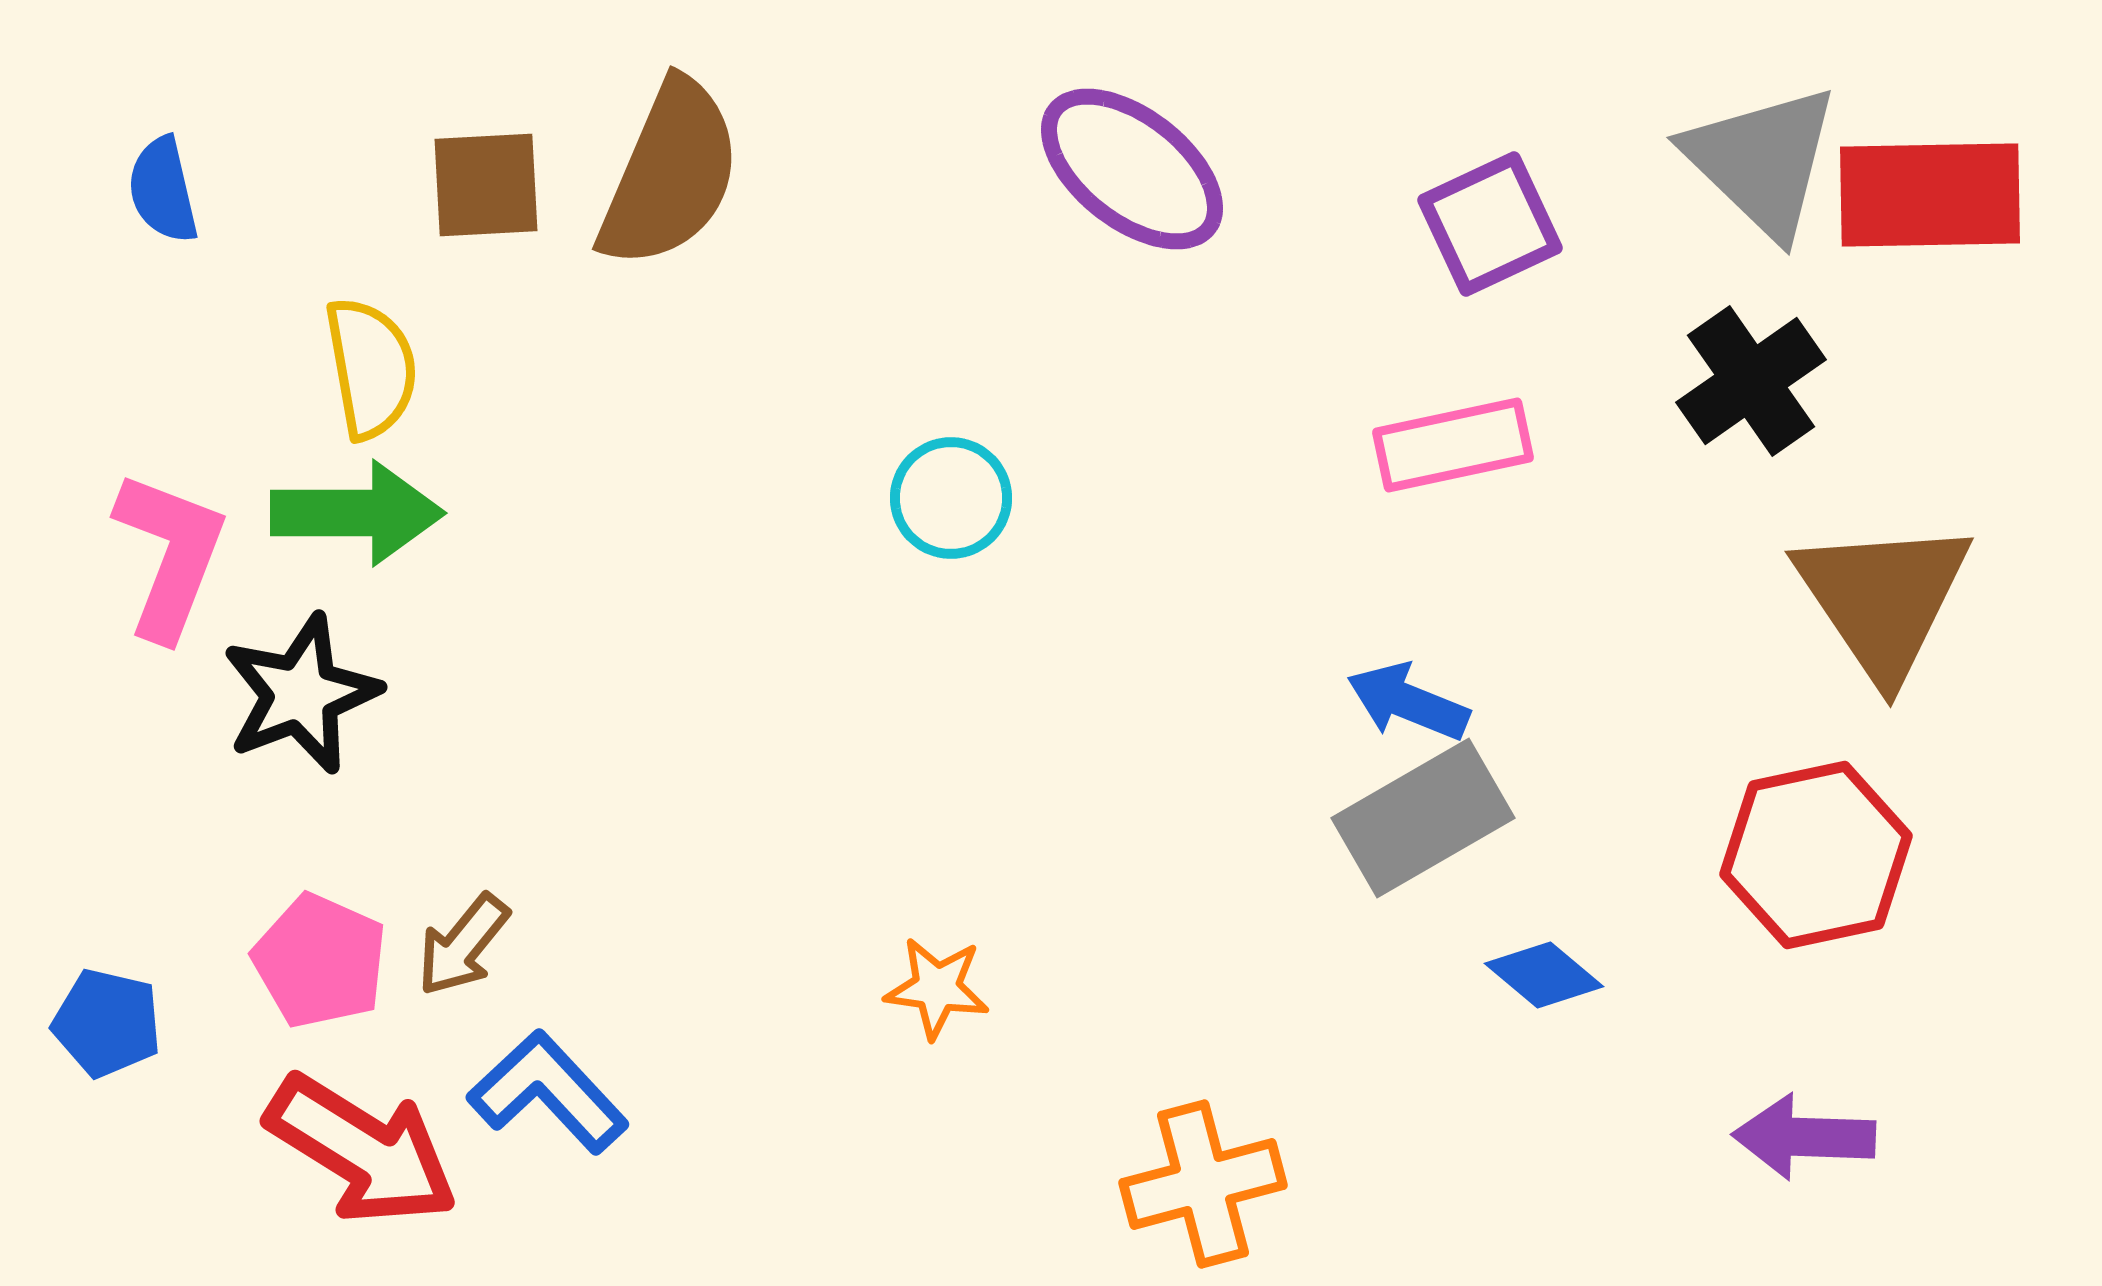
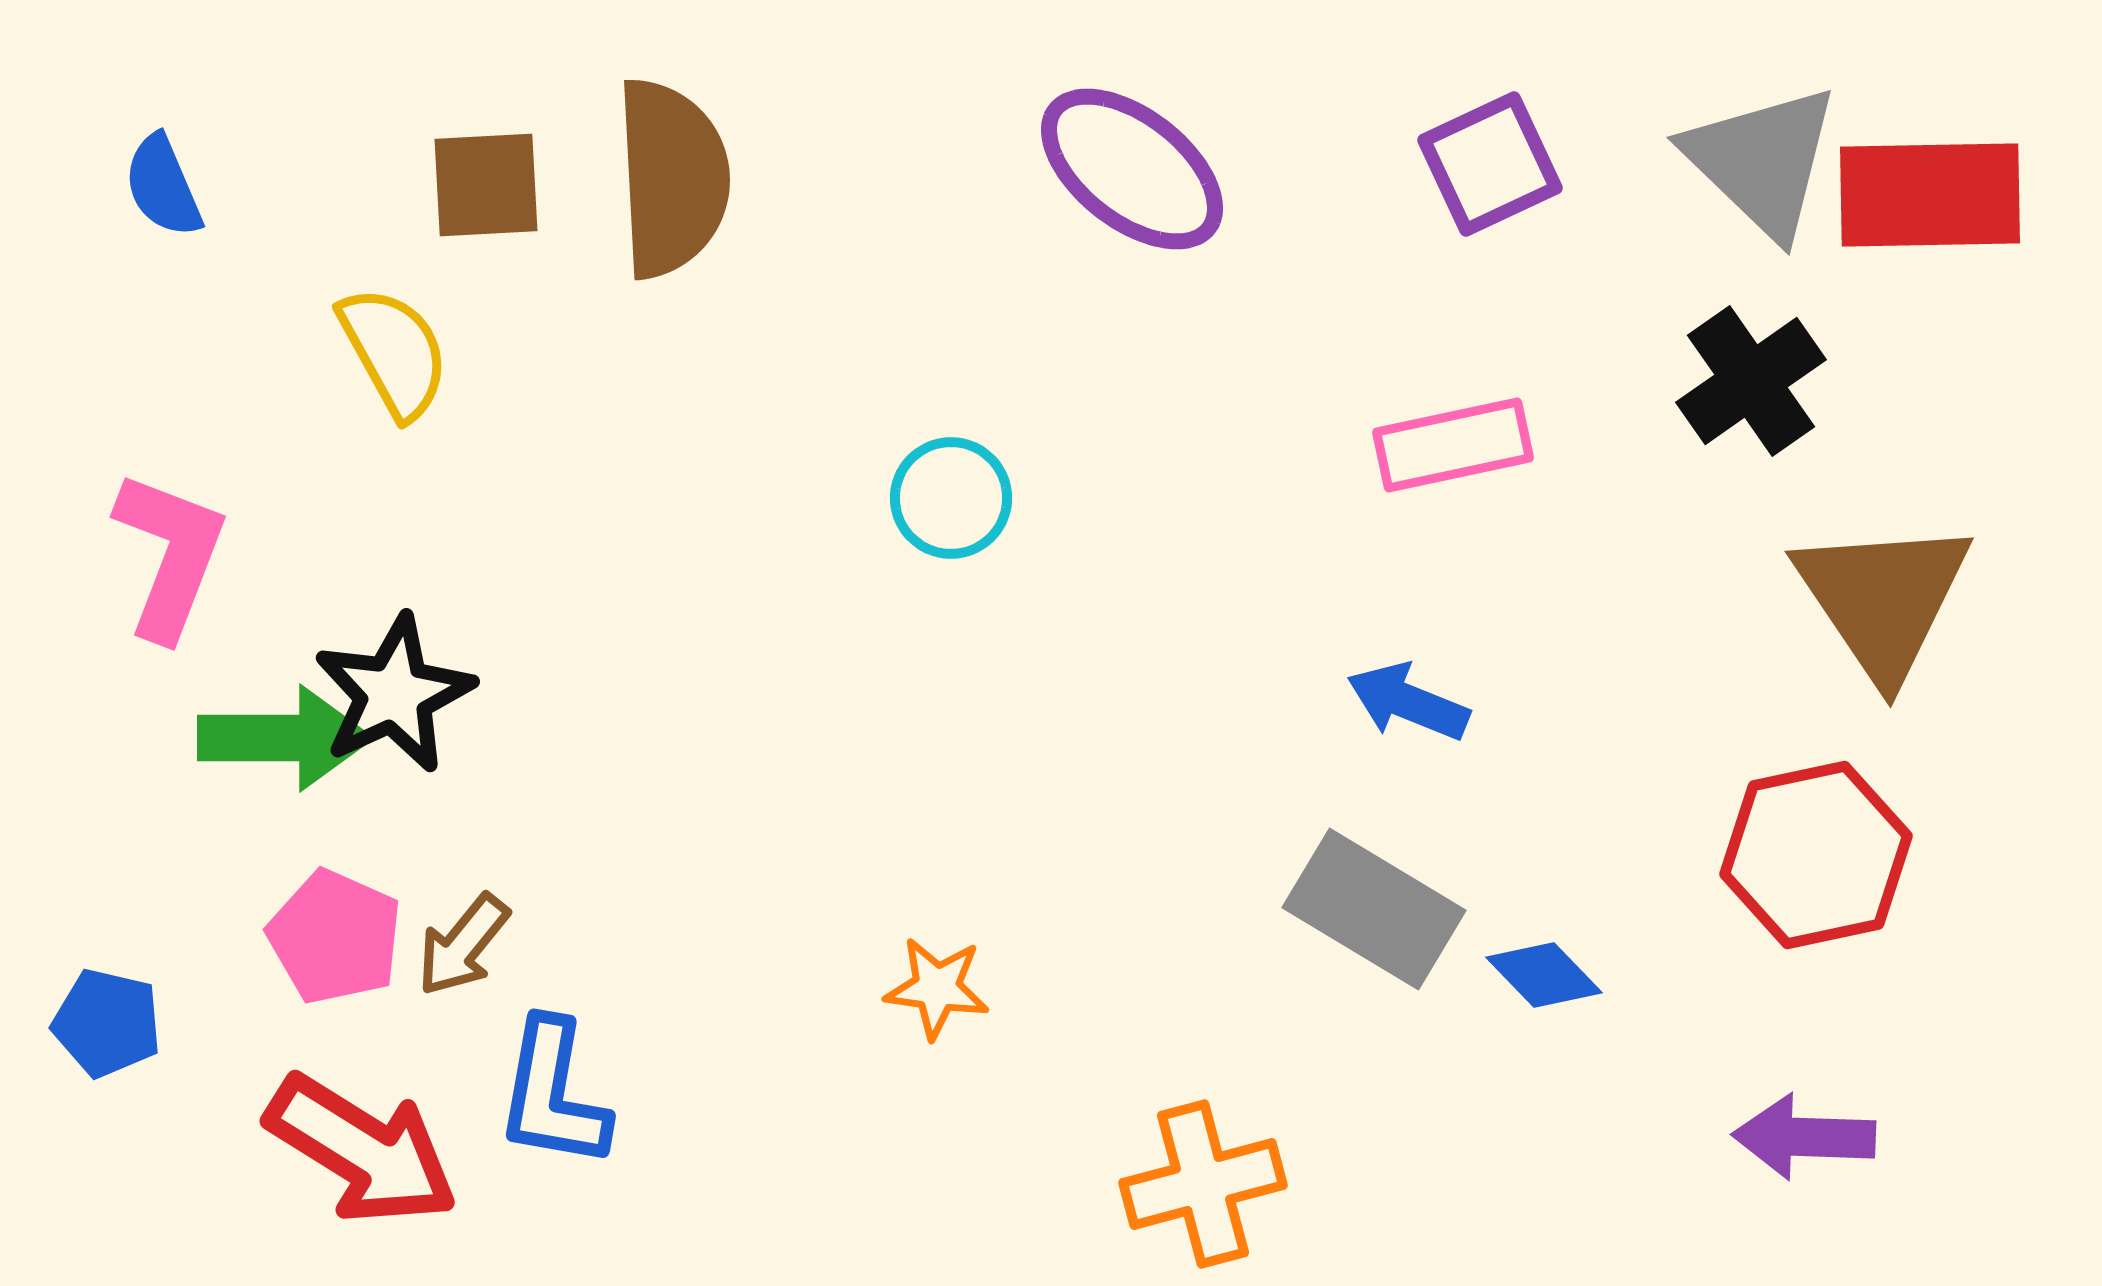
brown semicircle: moved 2 px right, 4 px down; rotated 26 degrees counterclockwise
blue semicircle: moved 4 px up; rotated 10 degrees counterclockwise
purple square: moved 60 px up
yellow semicircle: moved 23 px right, 16 px up; rotated 19 degrees counterclockwise
green arrow: moved 73 px left, 225 px down
black star: moved 93 px right; rotated 4 degrees counterclockwise
gray rectangle: moved 49 px left, 91 px down; rotated 61 degrees clockwise
pink pentagon: moved 15 px right, 24 px up
blue diamond: rotated 6 degrees clockwise
blue L-shape: moved 5 px right, 2 px down; rotated 127 degrees counterclockwise
